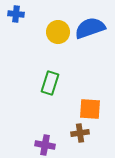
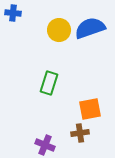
blue cross: moved 3 px left, 1 px up
yellow circle: moved 1 px right, 2 px up
green rectangle: moved 1 px left
orange square: rotated 15 degrees counterclockwise
purple cross: rotated 12 degrees clockwise
